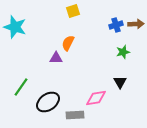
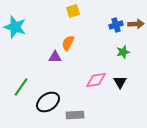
purple triangle: moved 1 px left, 1 px up
pink diamond: moved 18 px up
